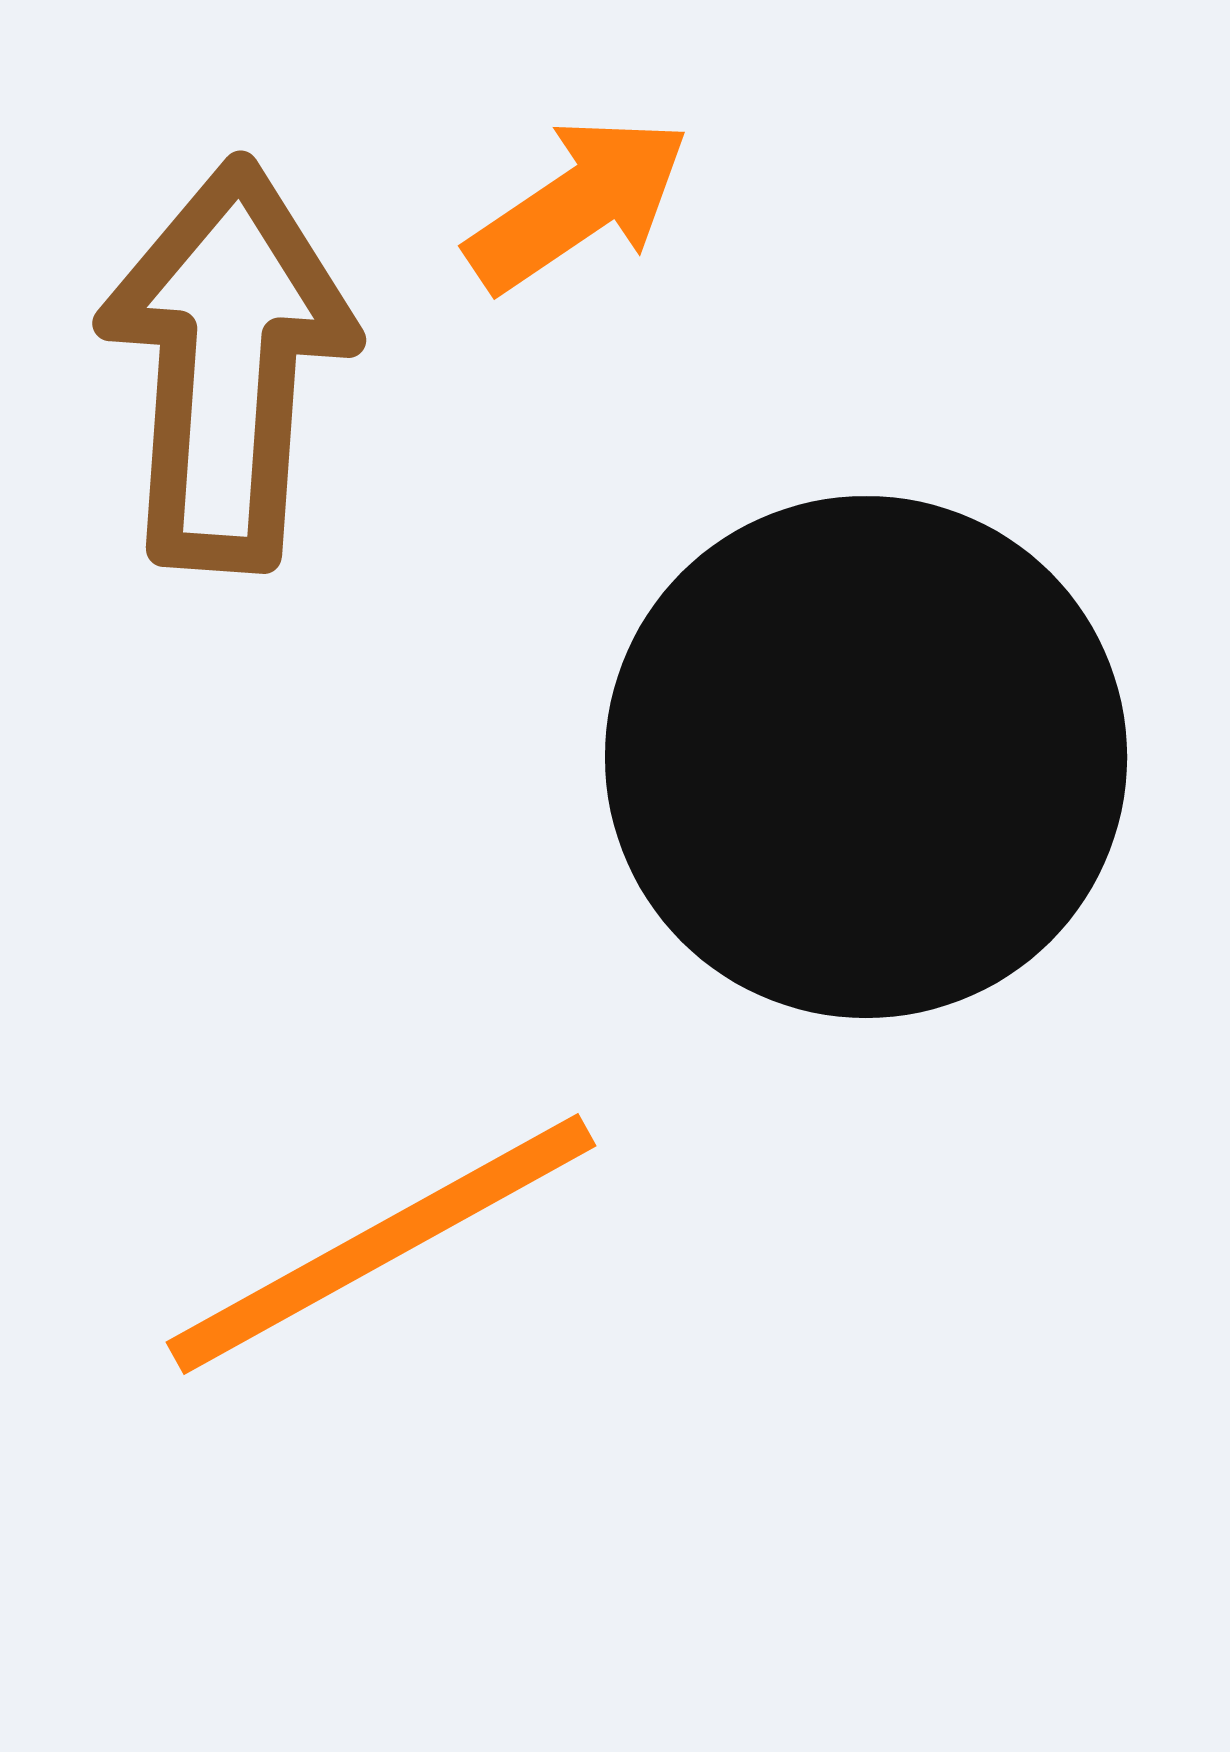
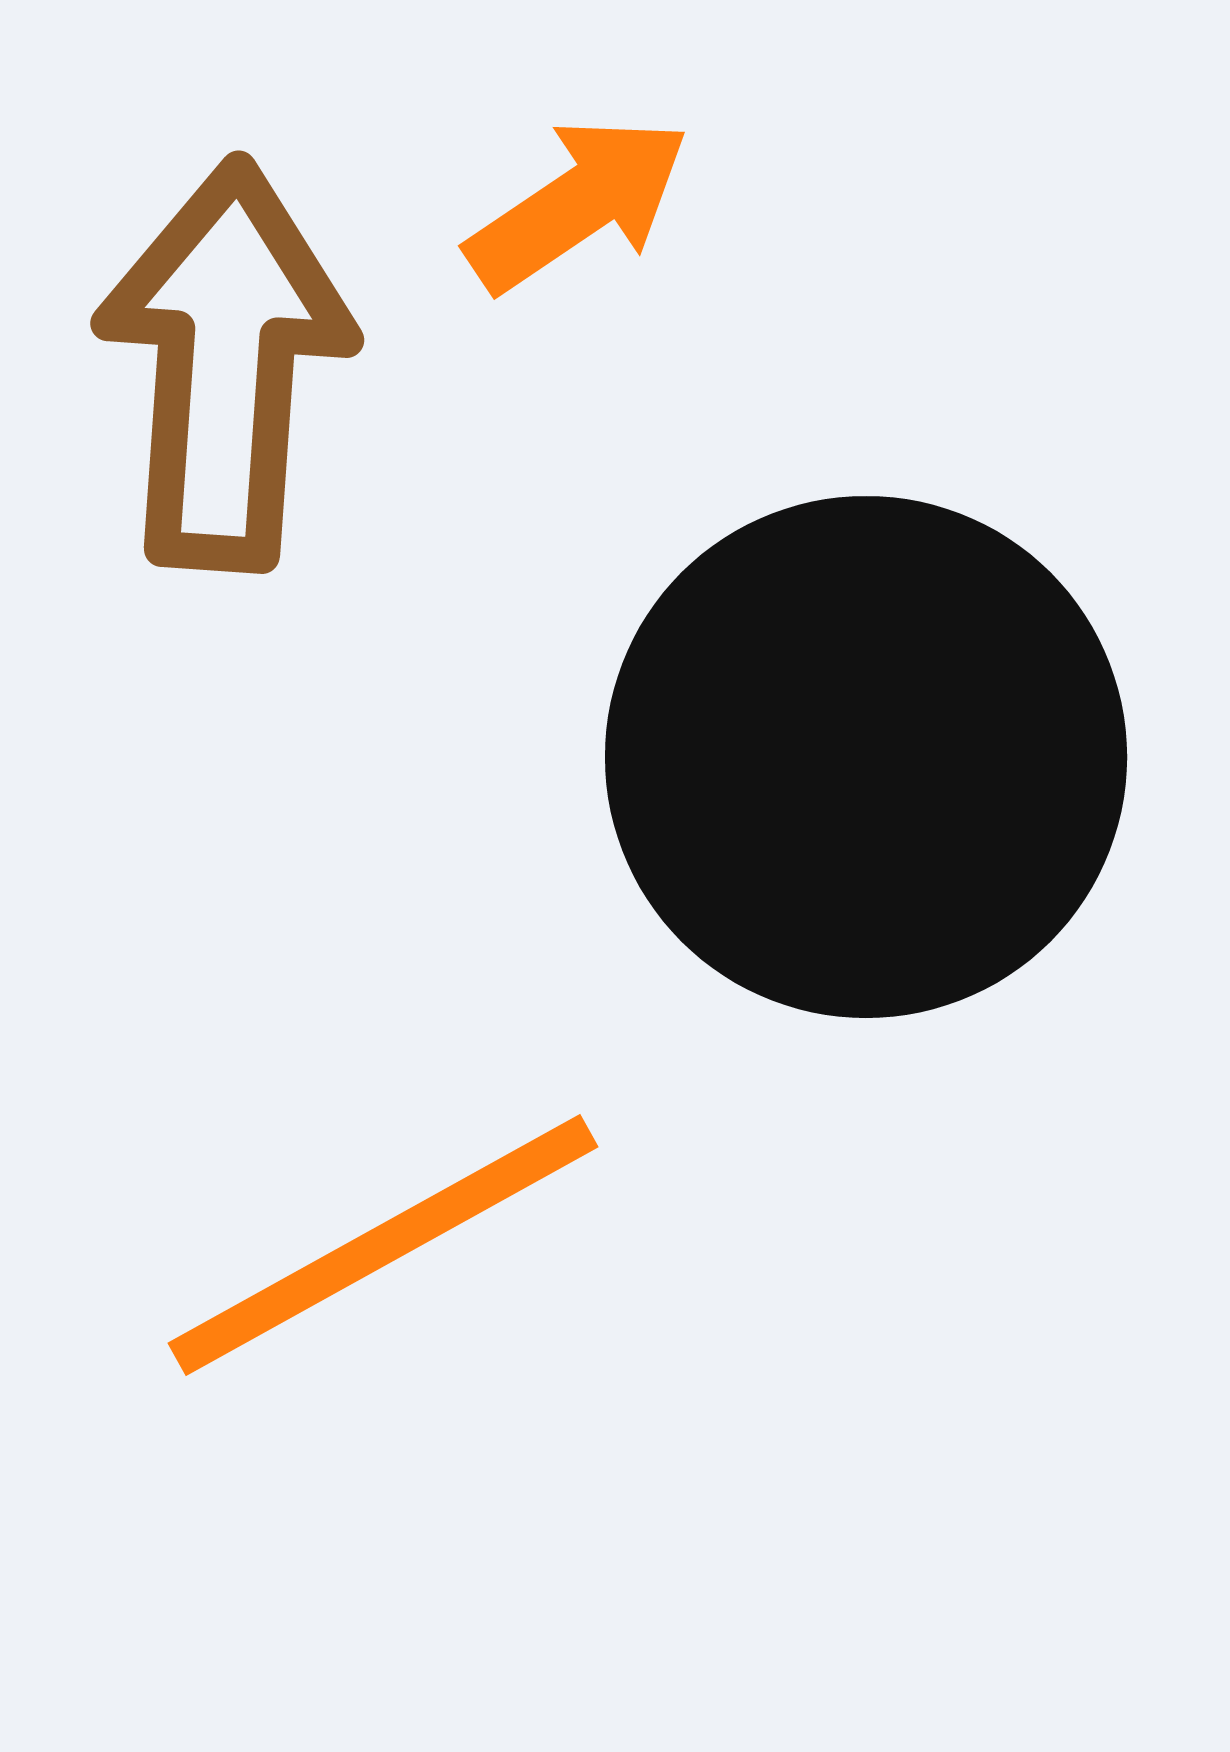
brown arrow: moved 2 px left
orange line: moved 2 px right, 1 px down
